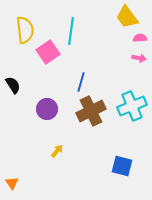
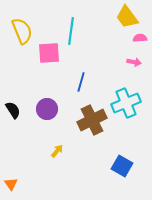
yellow semicircle: moved 3 px left, 1 px down; rotated 16 degrees counterclockwise
pink square: moved 1 px right, 1 px down; rotated 30 degrees clockwise
pink arrow: moved 5 px left, 4 px down
black semicircle: moved 25 px down
cyan cross: moved 6 px left, 3 px up
brown cross: moved 1 px right, 9 px down
blue square: rotated 15 degrees clockwise
orange triangle: moved 1 px left, 1 px down
